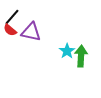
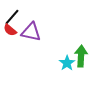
cyan star: moved 12 px down
